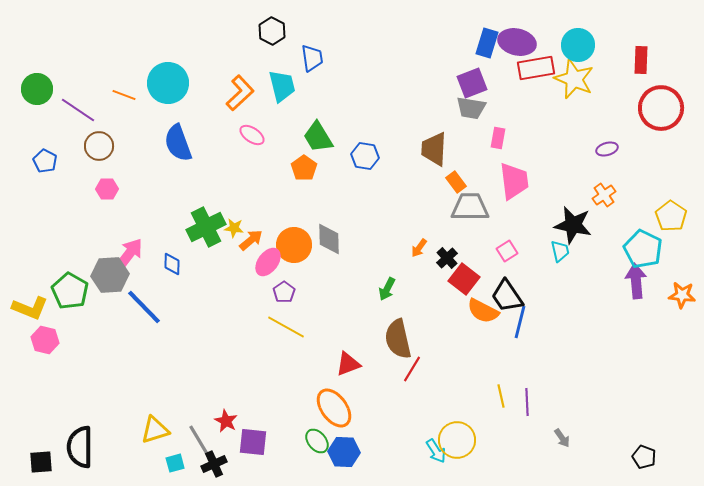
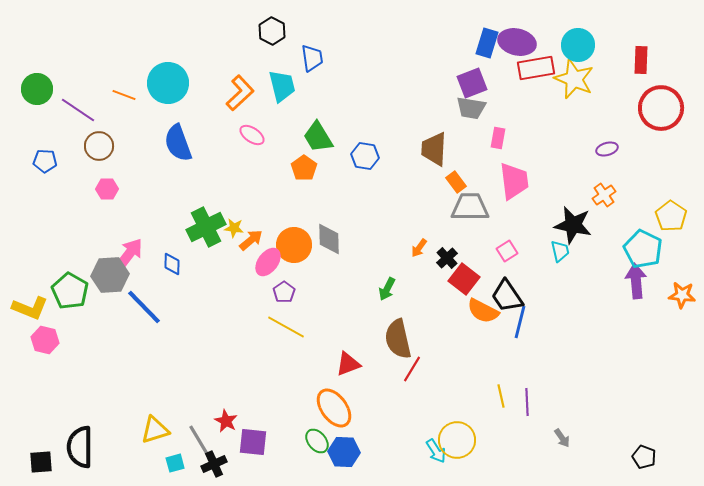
blue pentagon at (45, 161): rotated 25 degrees counterclockwise
